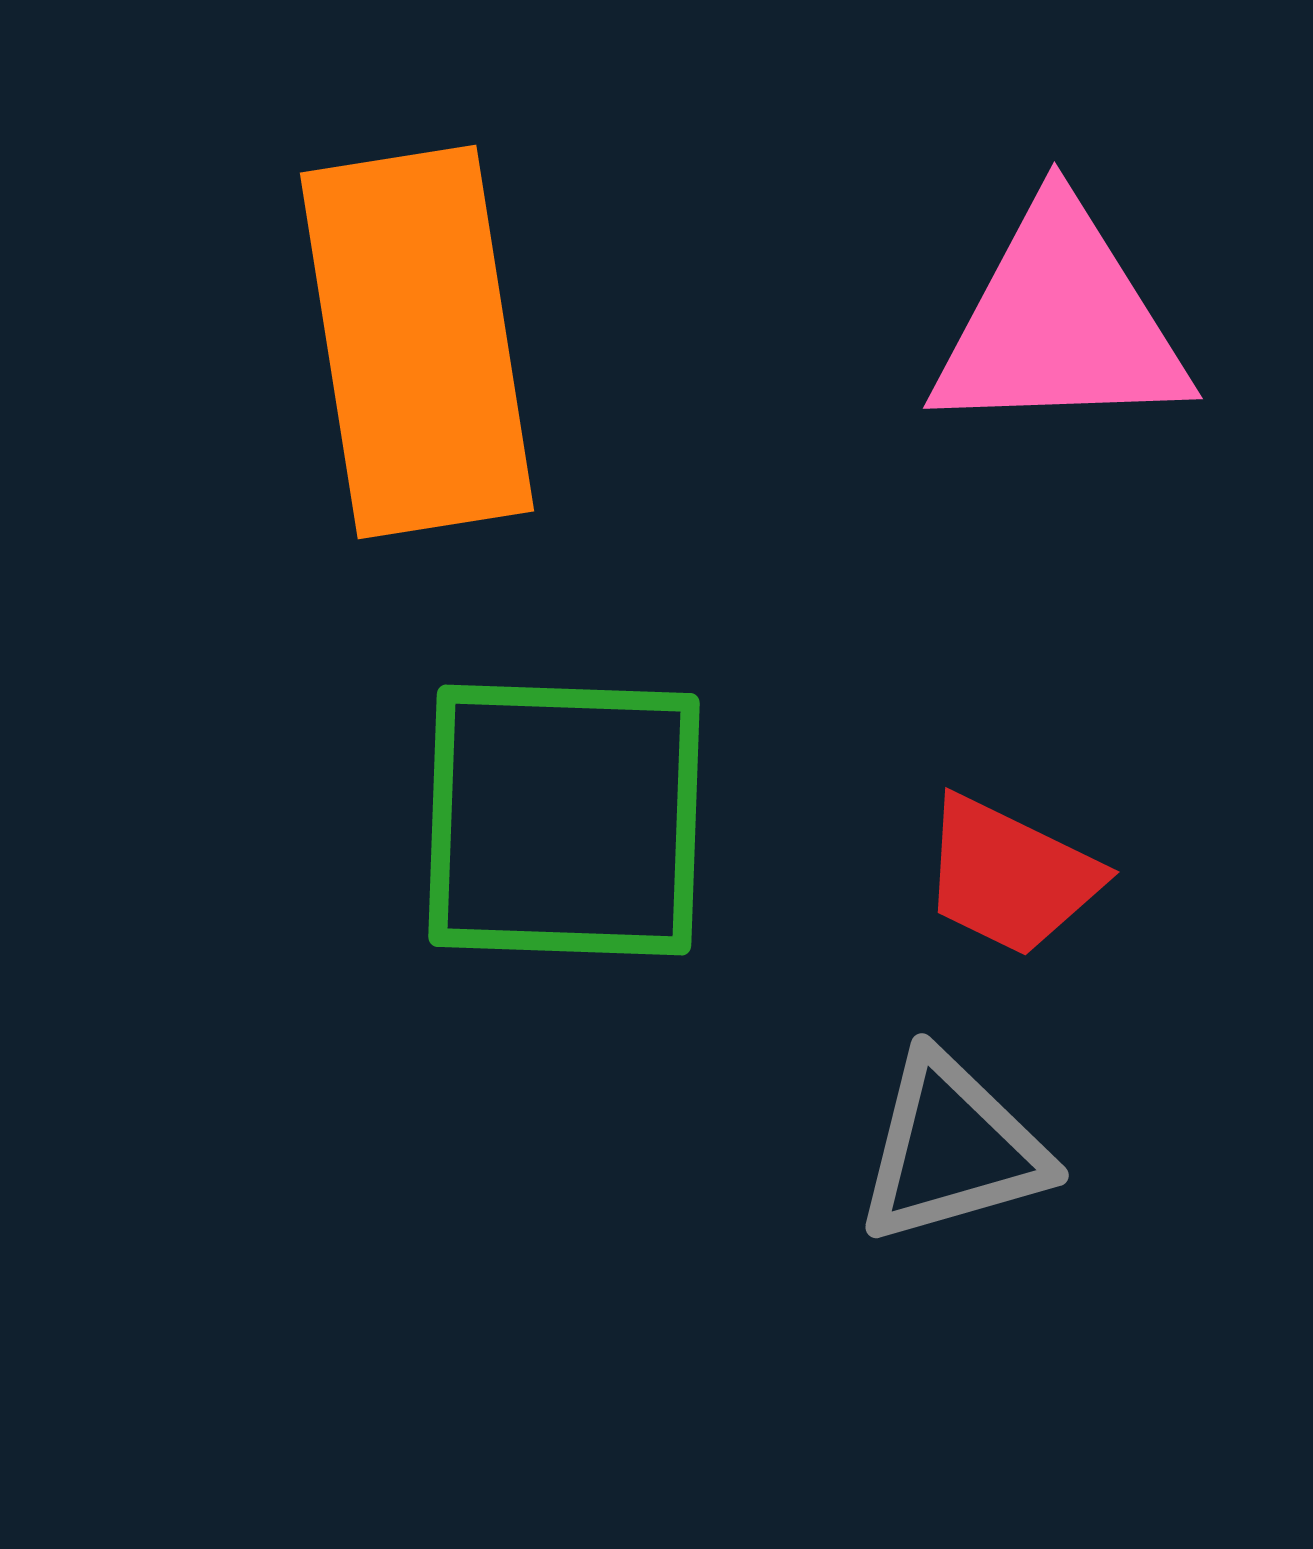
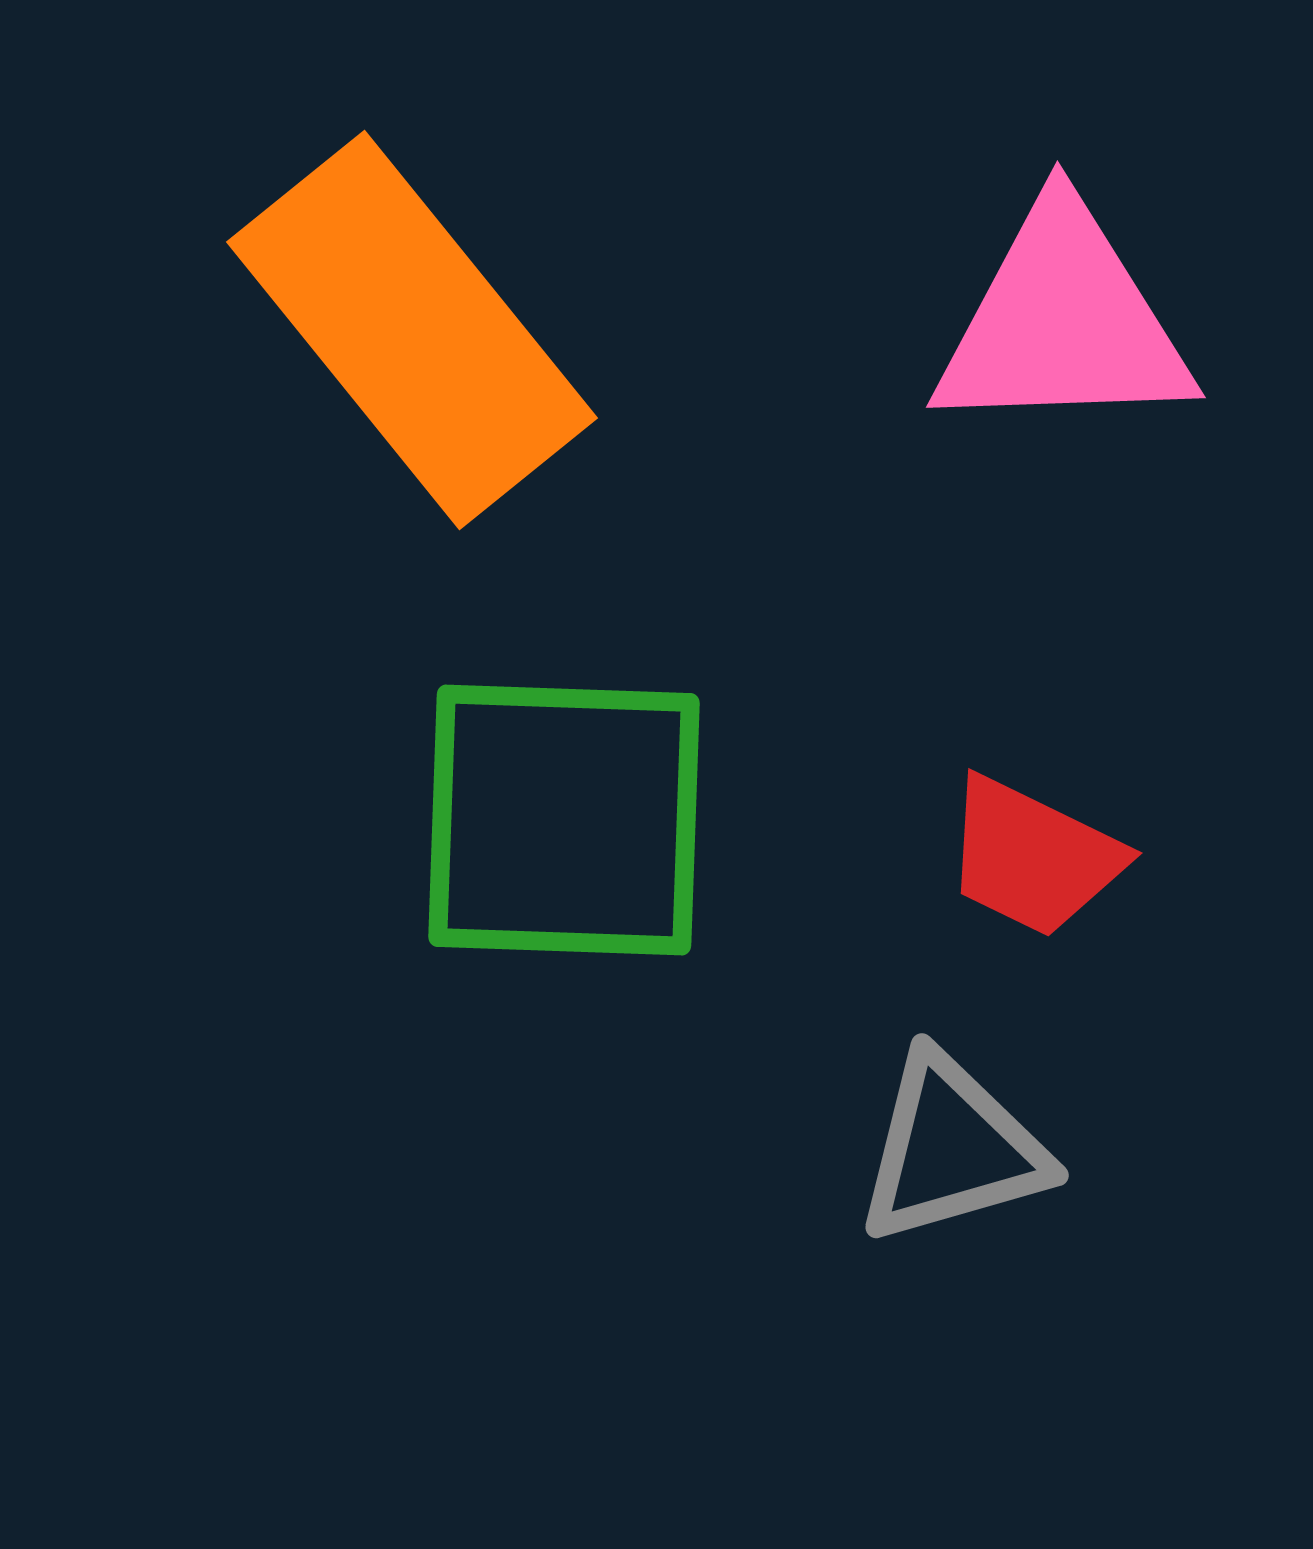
pink triangle: moved 3 px right, 1 px up
orange rectangle: moved 5 px left, 12 px up; rotated 30 degrees counterclockwise
red trapezoid: moved 23 px right, 19 px up
